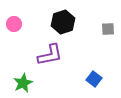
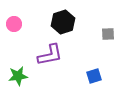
gray square: moved 5 px down
blue square: moved 3 px up; rotated 35 degrees clockwise
green star: moved 5 px left, 7 px up; rotated 18 degrees clockwise
